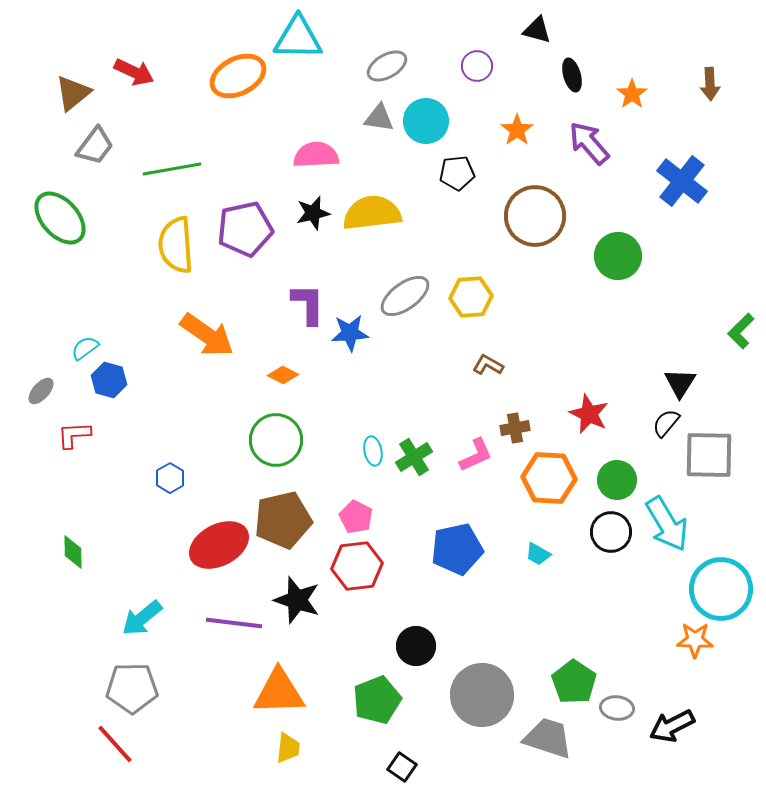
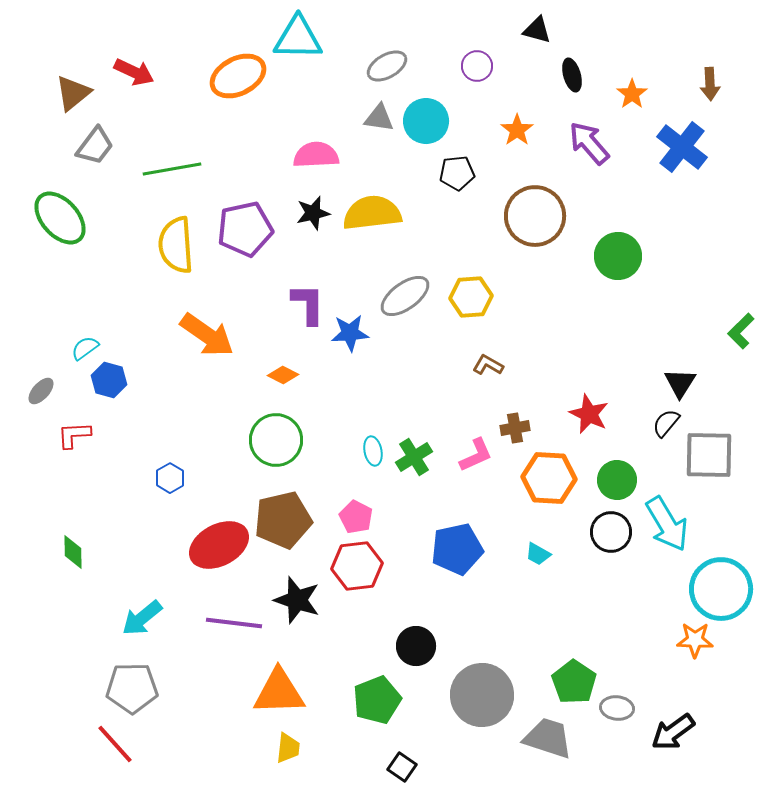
blue cross at (682, 181): moved 34 px up
black arrow at (672, 726): moved 1 px right, 6 px down; rotated 9 degrees counterclockwise
